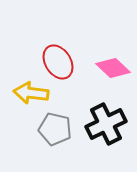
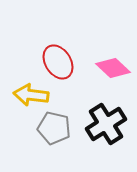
yellow arrow: moved 2 px down
black cross: rotated 6 degrees counterclockwise
gray pentagon: moved 1 px left, 1 px up
